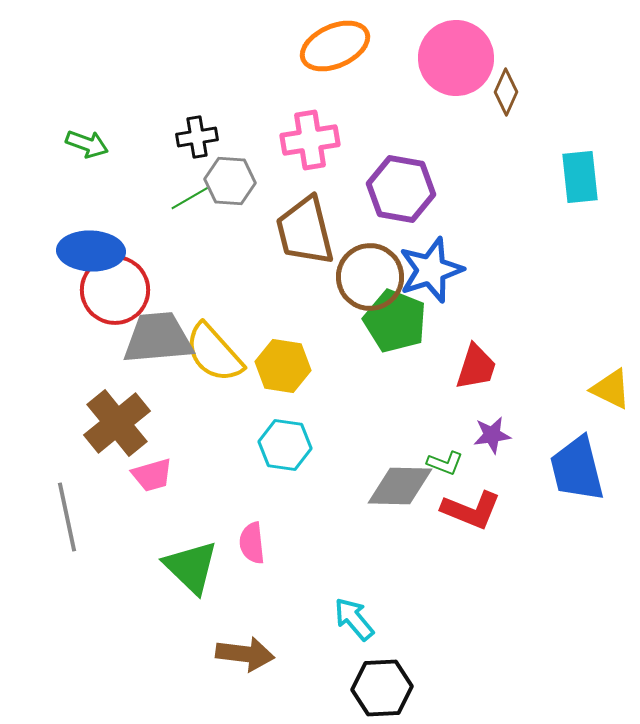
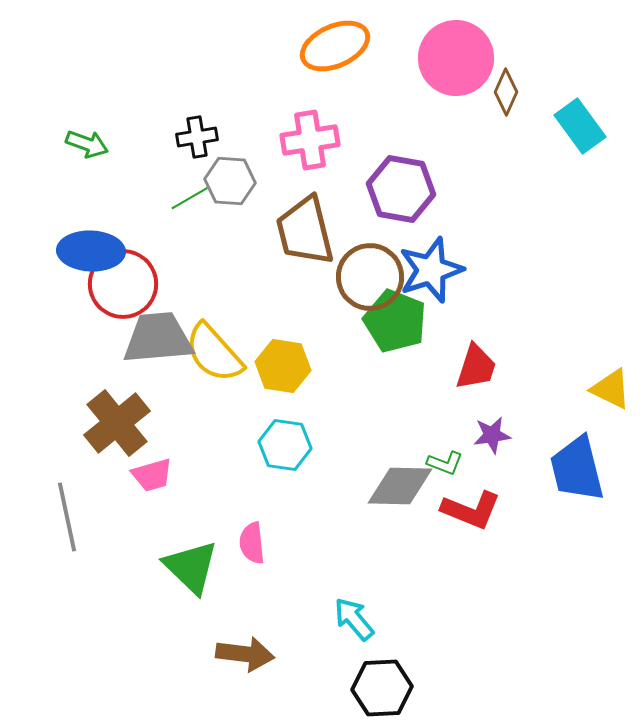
cyan rectangle: moved 51 px up; rotated 30 degrees counterclockwise
red circle: moved 8 px right, 6 px up
